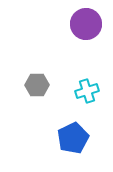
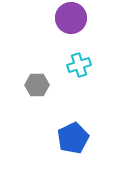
purple circle: moved 15 px left, 6 px up
cyan cross: moved 8 px left, 26 px up
